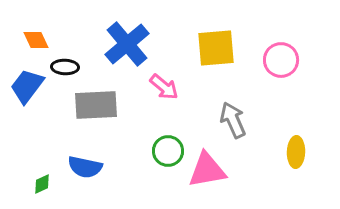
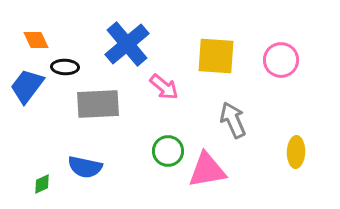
yellow square: moved 8 px down; rotated 9 degrees clockwise
gray rectangle: moved 2 px right, 1 px up
